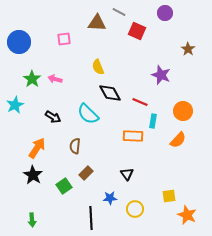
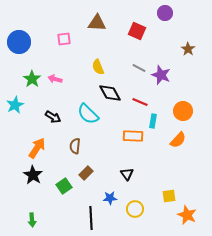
gray line: moved 20 px right, 56 px down
